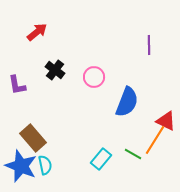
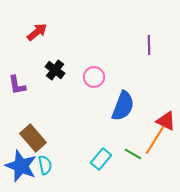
blue semicircle: moved 4 px left, 4 px down
